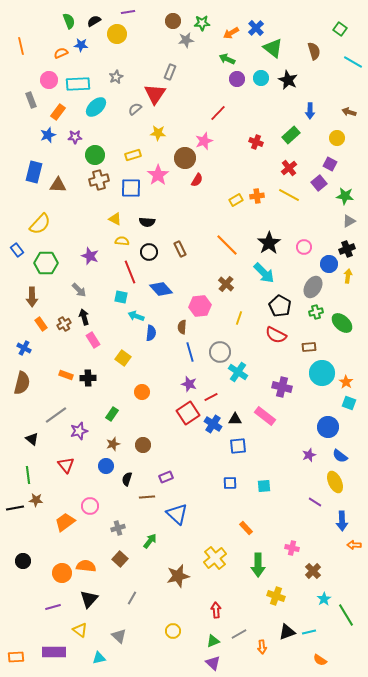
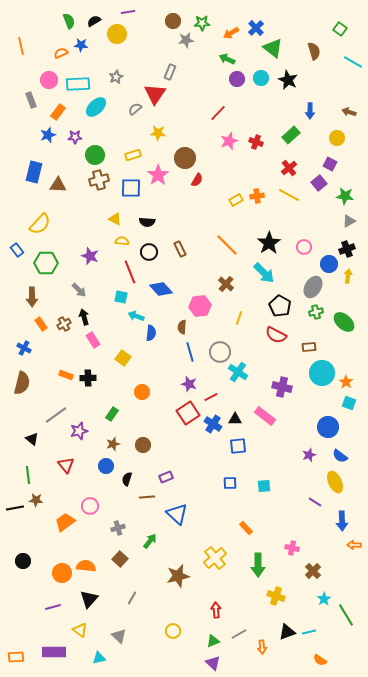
pink star at (204, 141): moved 25 px right
green ellipse at (342, 323): moved 2 px right, 1 px up
